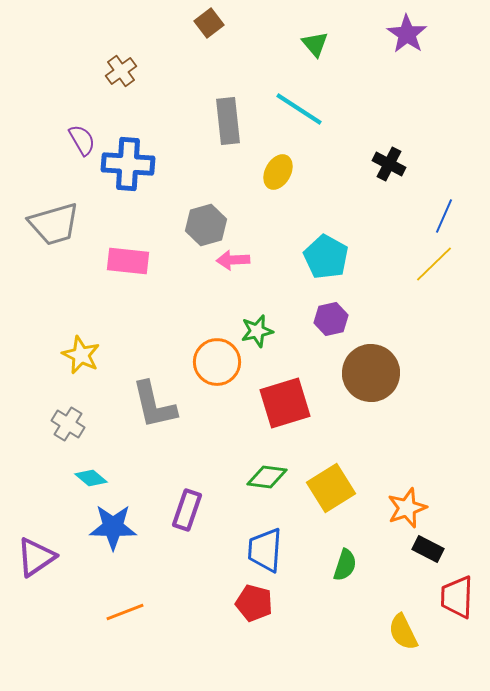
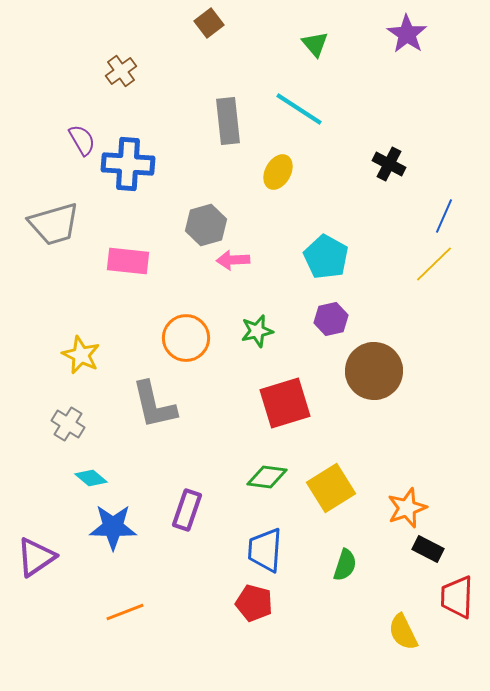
orange circle: moved 31 px left, 24 px up
brown circle: moved 3 px right, 2 px up
